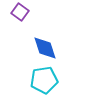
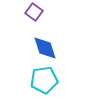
purple square: moved 14 px right
